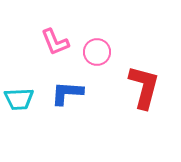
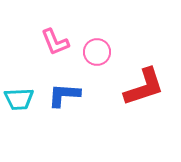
red L-shape: rotated 57 degrees clockwise
blue L-shape: moved 3 px left, 2 px down
